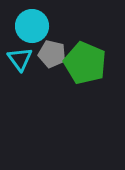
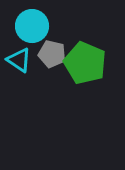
cyan triangle: moved 1 px left, 1 px down; rotated 20 degrees counterclockwise
